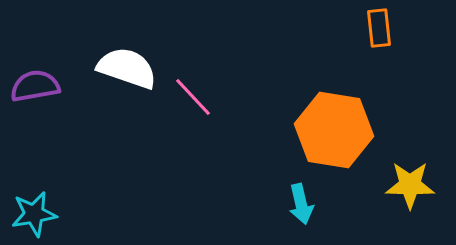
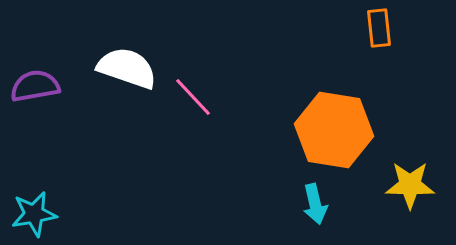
cyan arrow: moved 14 px right
